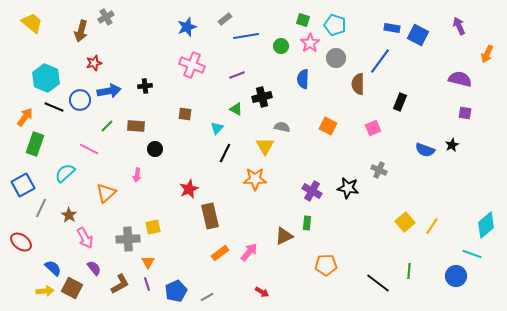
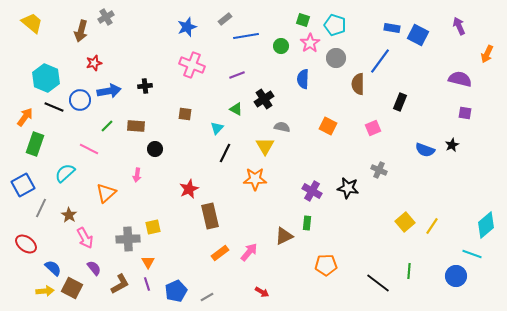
black cross at (262, 97): moved 2 px right, 2 px down; rotated 18 degrees counterclockwise
red ellipse at (21, 242): moved 5 px right, 2 px down
